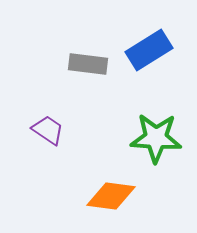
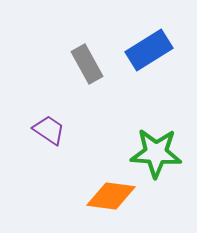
gray rectangle: moved 1 px left; rotated 54 degrees clockwise
purple trapezoid: moved 1 px right
green star: moved 15 px down
